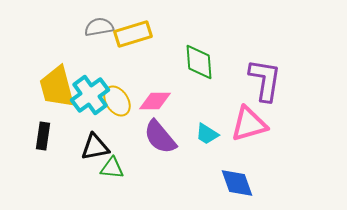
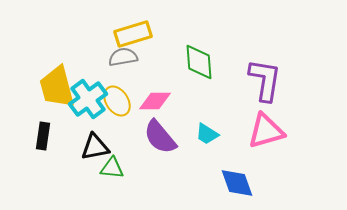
gray semicircle: moved 24 px right, 30 px down
cyan cross: moved 2 px left, 4 px down
pink triangle: moved 17 px right, 7 px down
